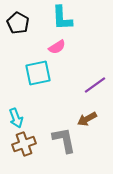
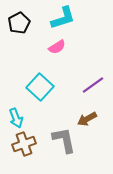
cyan L-shape: moved 1 px right; rotated 104 degrees counterclockwise
black pentagon: moved 1 px right; rotated 15 degrees clockwise
cyan square: moved 2 px right, 14 px down; rotated 36 degrees counterclockwise
purple line: moved 2 px left
